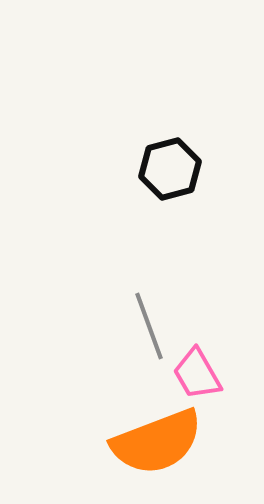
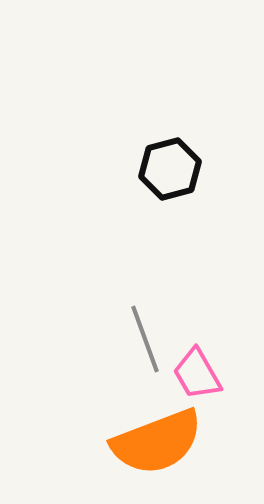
gray line: moved 4 px left, 13 px down
